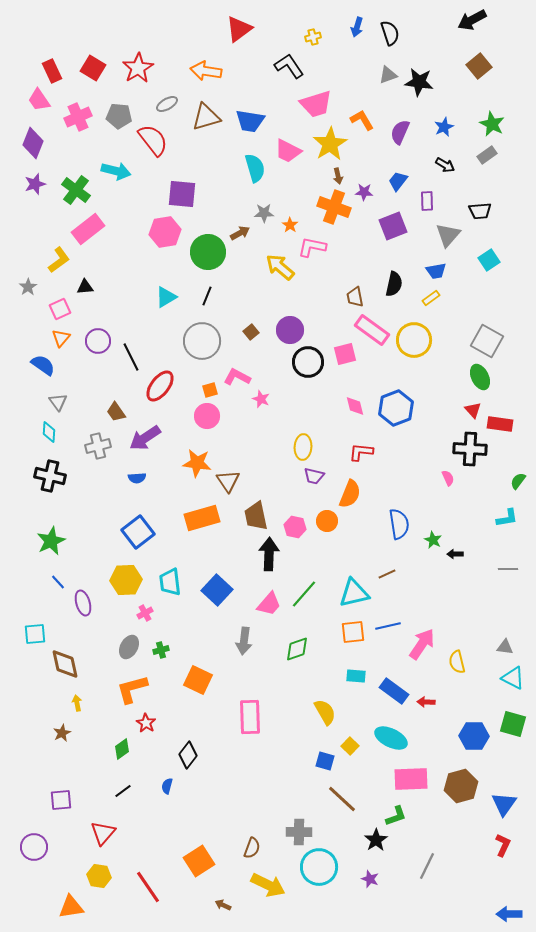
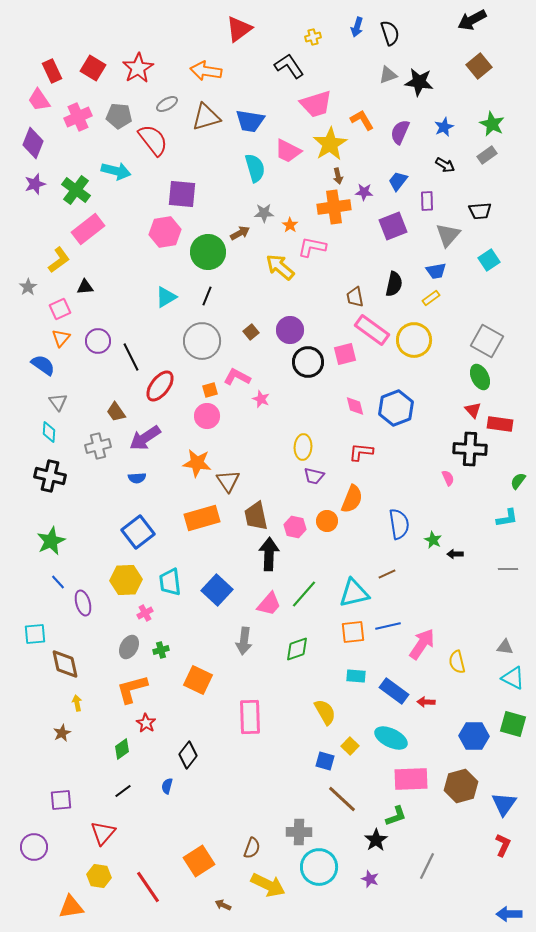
orange cross at (334, 207): rotated 28 degrees counterclockwise
orange semicircle at (350, 494): moved 2 px right, 5 px down
